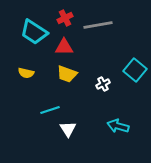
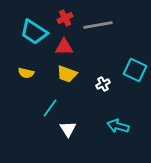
cyan square: rotated 15 degrees counterclockwise
cyan line: moved 2 px up; rotated 36 degrees counterclockwise
